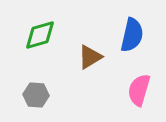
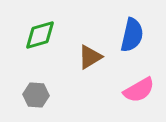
pink semicircle: rotated 136 degrees counterclockwise
